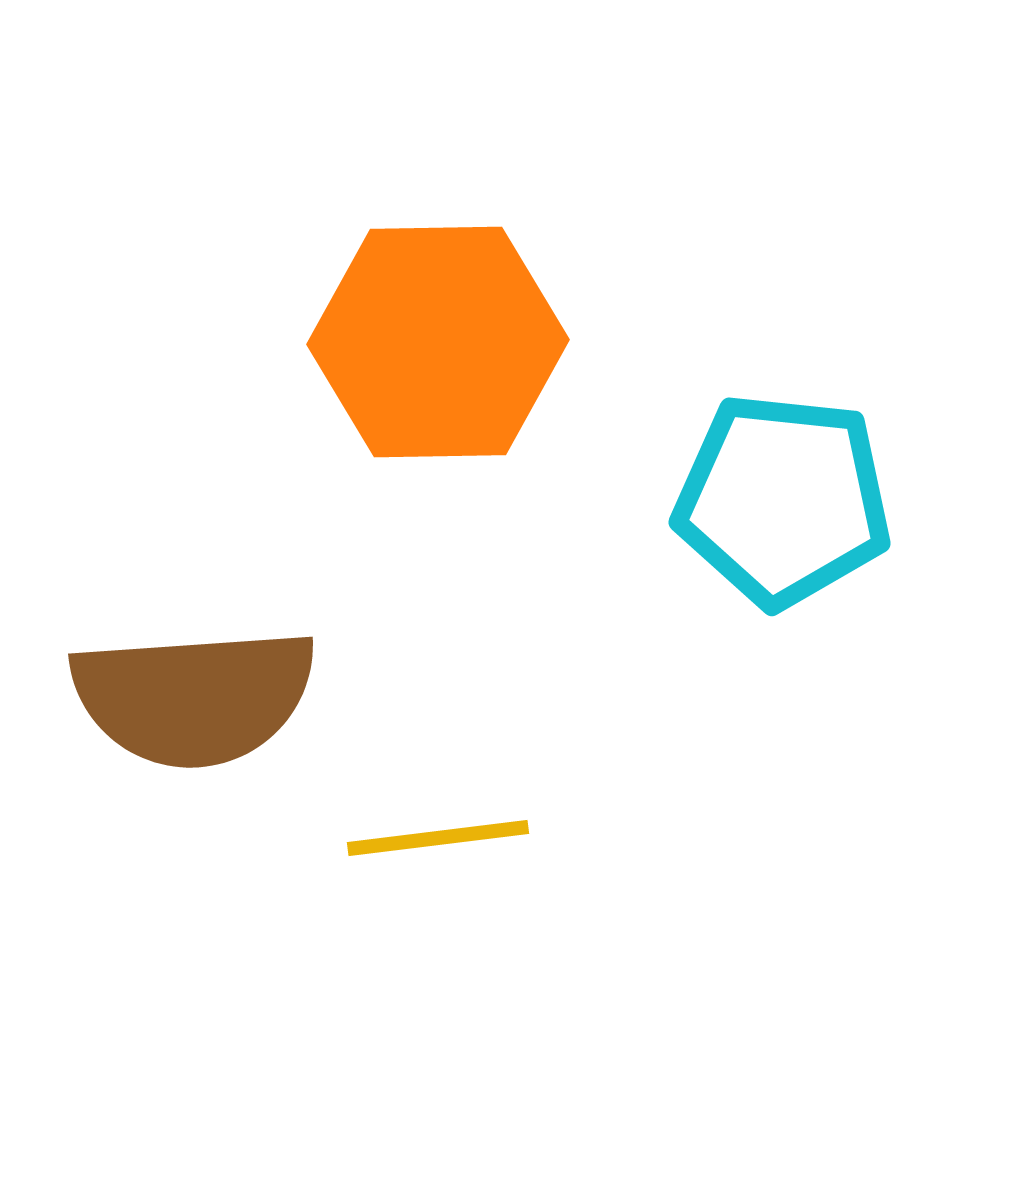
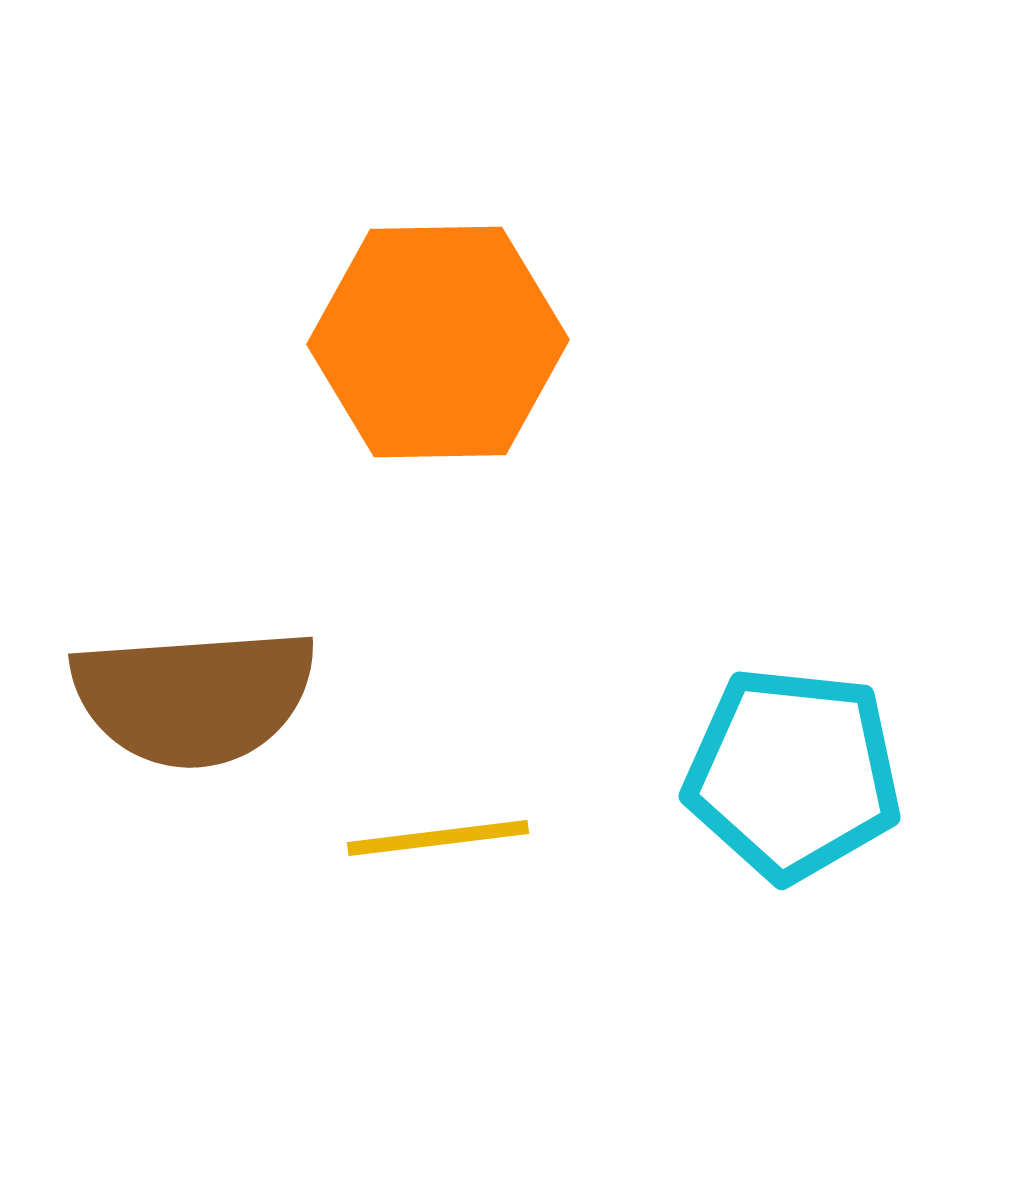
cyan pentagon: moved 10 px right, 274 px down
